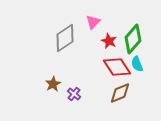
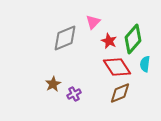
gray diamond: rotated 12 degrees clockwise
cyan semicircle: moved 8 px right; rotated 28 degrees clockwise
purple cross: rotated 24 degrees clockwise
